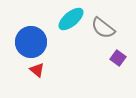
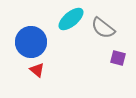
purple square: rotated 21 degrees counterclockwise
